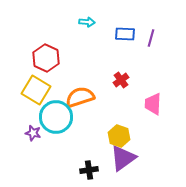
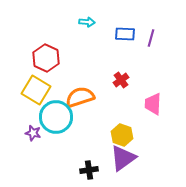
yellow hexagon: moved 3 px right, 1 px up
